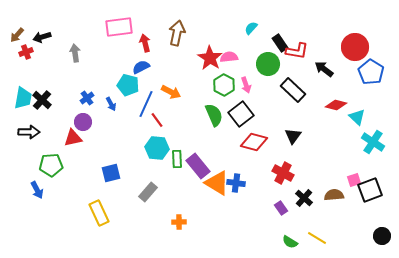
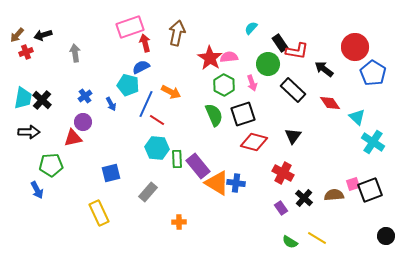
pink rectangle at (119, 27): moved 11 px right; rotated 12 degrees counterclockwise
black arrow at (42, 37): moved 1 px right, 2 px up
blue pentagon at (371, 72): moved 2 px right, 1 px down
pink arrow at (246, 85): moved 6 px right, 2 px up
blue cross at (87, 98): moved 2 px left, 2 px up
red diamond at (336, 105): moved 6 px left, 2 px up; rotated 40 degrees clockwise
black square at (241, 114): moved 2 px right; rotated 20 degrees clockwise
red line at (157, 120): rotated 21 degrees counterclockwise
pink square at (354, 180): moved 1 px left, 4 px down
black circle at (382, 236): moved 4 px right
